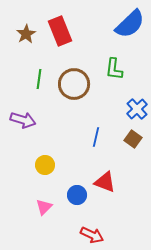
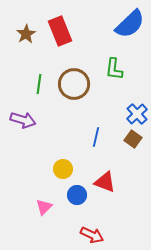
green line: moved 5 px down
blue cross: moved 5 px down
yellow circle: moved 18 px right, 4 px down
